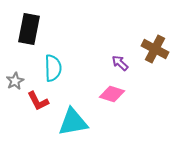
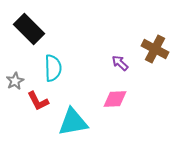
black rectangle: rotated 56 degrees counterclockwise
pink diamond: moved 3 px right, 5 px down; rotated 20 degrees counterclockwise
